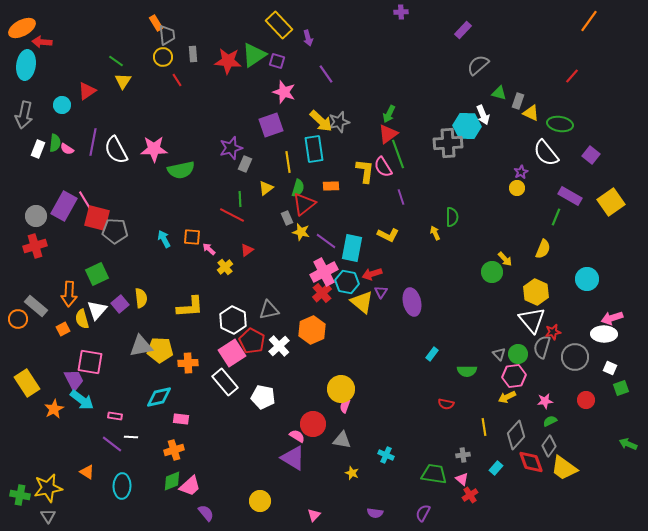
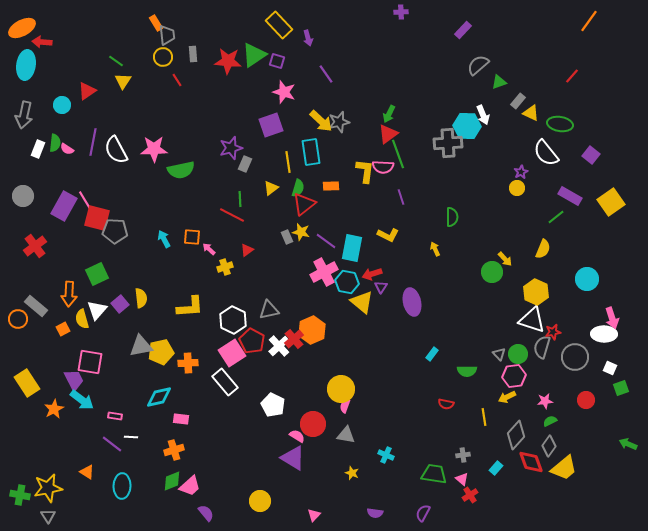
green triangle at (499, 93): moved 11 px up; rotated 35 degrees counterclockwise
gray rectangle at (518, 101): rotated 21 degrees clockwise
cyan rectangle at (314, 149): moved 3 px left, 3 px down
pink semicircle at (383, 167): rotated 55 degrees counterclockwise
yellow triangle at (266, 188): moved 5 px right
gray circle at (36, 216): moved 13 px left, 20 px up
green line at (556, 217): rotated 30 degrees clockwise
gray rectangle at (287, 218): moved 19 px down
yellow arrow at (435, 233): moved 16 px down
red cross at (35, 246): rotated 20 degrees counterclockwise
yellow cross at (225, 267): rotated 21 degrees clockwise
purple triangle at (381, 292): moved 5 px up
red cross at (322, 293): moved 28 px left, 46 px down
pink arrow at (612, 318): rotated 90 degrees counterclockwise
white triangle at (532, 320): rotated 32 degrees counterclockwise
yellow pentagon at (160, 350): moved 1 px right, 2 px down; rotated 15 degrees counterclockwise
white pentagon at (263, 397): moved 10 px right, 8 px down; rotated 15 degrees clockwise
yellow line at (484, 427): moved 10 px up
gray triangle at (342, 440): moved 4 px right, 5 px up
yellow trapezoid at (564, 468): rotated 76 degrees counterclockwise
